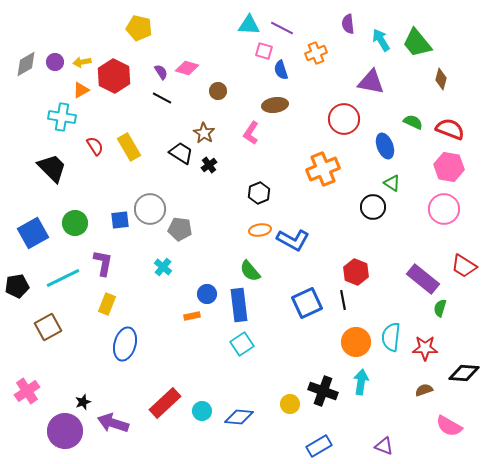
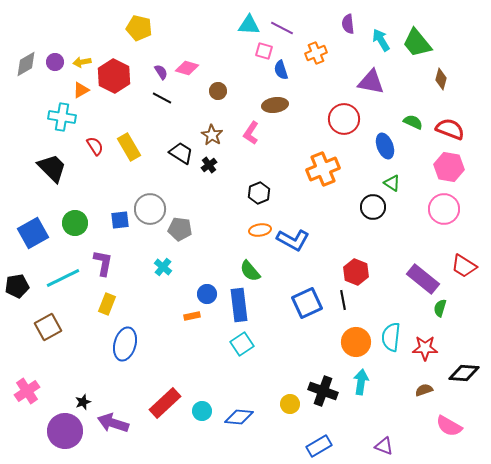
brown star at (204, 133): moved 8 px right, 2 px down
